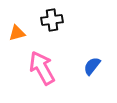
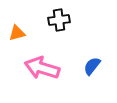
black cross: moved 7 px right
pink arrow: rotated 44 degrees counterclockwise
